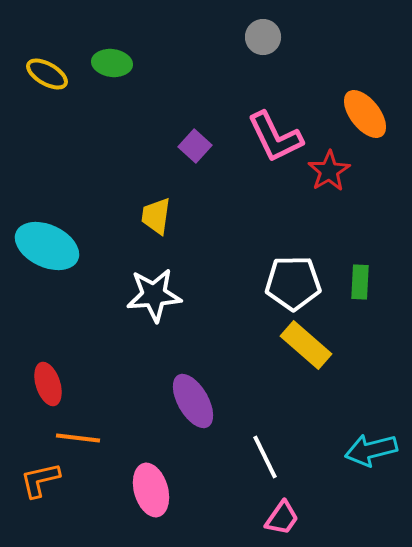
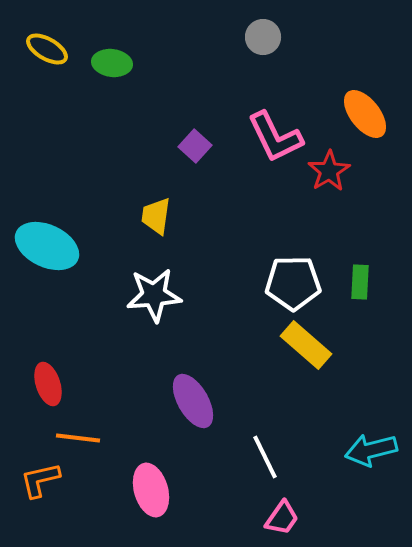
yellow ellipse: moved 25 px up
